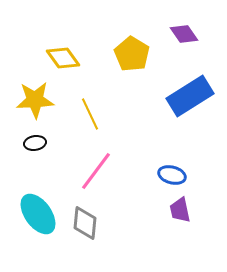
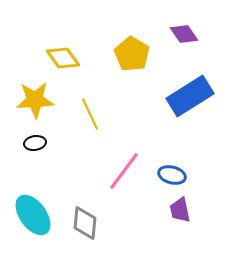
pink line: moved 28 px right
cyan ellipse: moved 5 px left, 1 px down
